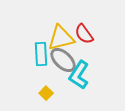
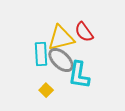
red semicircle: moved 2 px up
gray ellipse: moved 2 px left
cyan L-shape: rotated 24 degrees counterclockwise
yellow square: moved 3 px up
